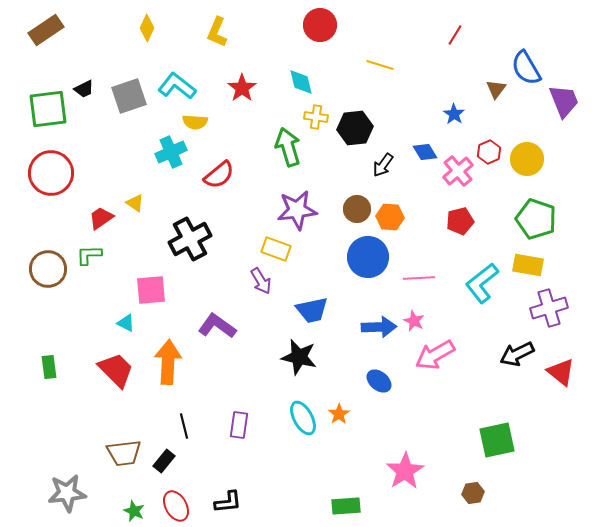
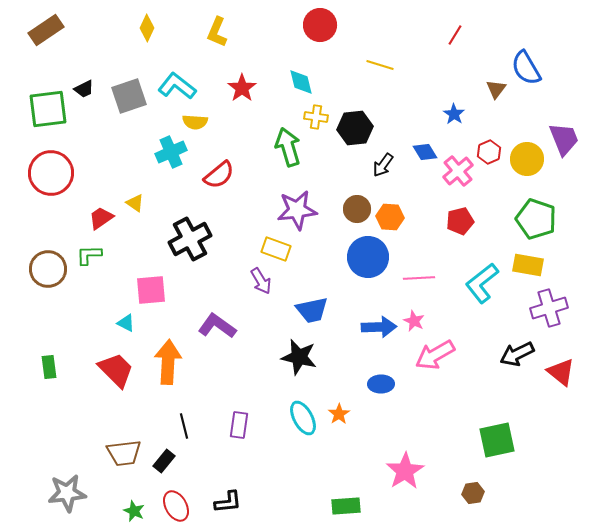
purple trapezoid at (564, 101): moved 38 px down
blue ellipse at (379, 381): moved 2 px right, 3 px down; rotated 40 degrees counterclockwise
